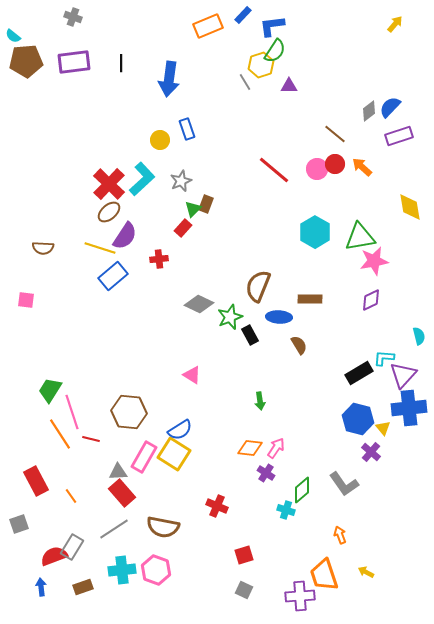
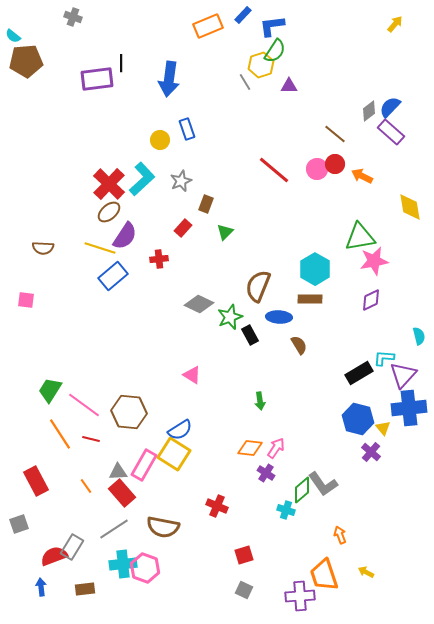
purple rectangle at (74, 62): moved 23 px right, 17 px down
purple rectangle at (399, 136): moved 8 px left, 4 px up; rotated 60 degrees clockwise
orange arrow at (362, 167): moved 9 px down; rotated 15 degrees counterclockwise
green triangle at (193, 209): moved 32 px right, 23 px down
cyan hexagon at (315, 232): moved 37 px down
pink line at (72, 412): moved 12 px right, 7 px up; rotated 36 degrees counterclockwise
pink rectangle at (144, 457): moved 8 px down
gray L-shape at (344, 484): moved 21 px left
orange line at (71, 496): moved 15 px right, 10 px up
cyan cross at (122, 570): moved 1 px right, 6 px up
pink hexagon at (156, 570): moved 11 px left, 2 px up
brown rectangle at (83, 587): moved 2 px right, 2 px down; rotated 12 degrees clockwise
